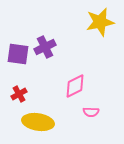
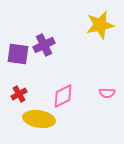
yellow star: moved 3 px down
purple cross: moved 1 px left, 2 px up
pink diamond: moved 12 px left, 10 px down
pink semicircle: moved 16 px right, 19 px up
yellow ellipse: moved 1 px right, 3 px up
